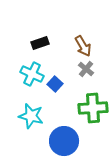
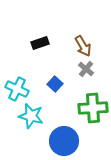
cyan cross: moved 15 px left, 15 px down
